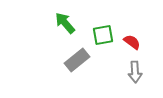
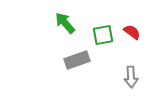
red semicircle: moved 10 px up
gray rectangle: rotated 20 degrees clockwise
gray arrow: moved 4 px left, 5 px down
